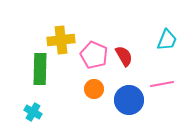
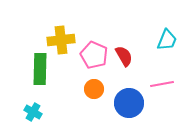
blue circle: moved 3 px down
